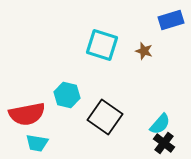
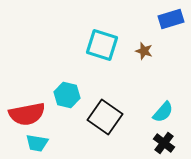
blue rectangle: moved 1 px up
cyan semicircle: moved 3 px right, 12 px up
